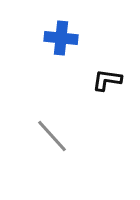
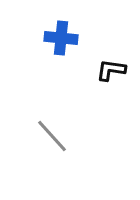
black L-shape: moved 4 px right, 10 px up
